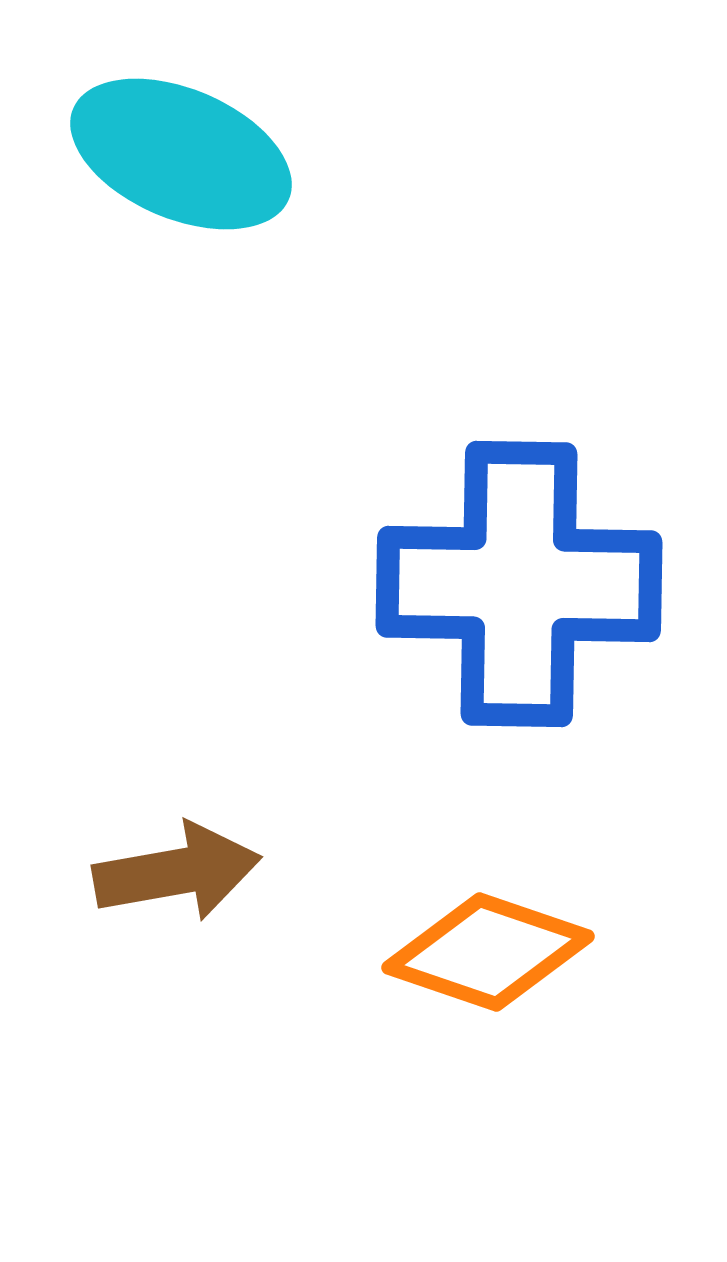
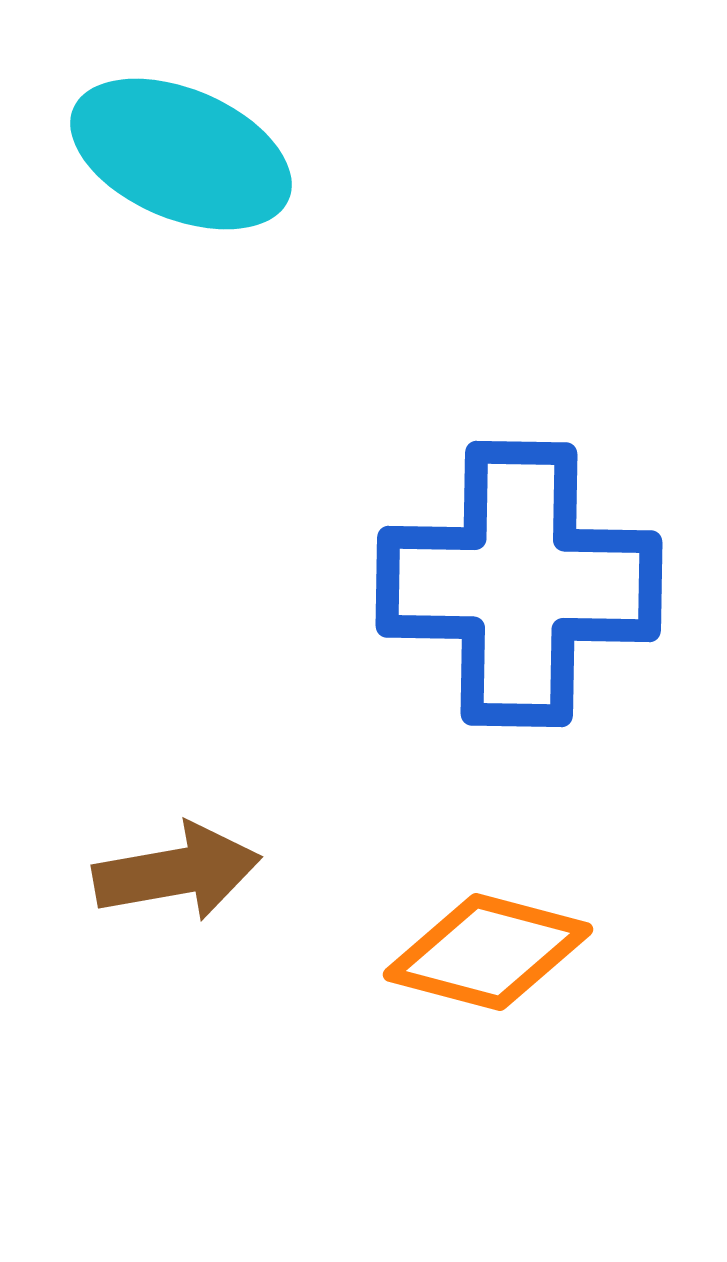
orange diamond: rotated 4 degrees counterclockwise
